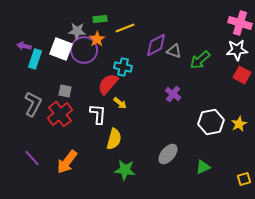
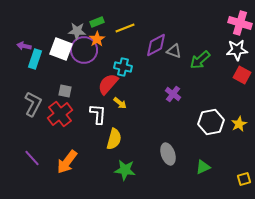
green rectangle: moved 3 px left, 3 px down; rotated 16 degrees counterclockwise
gray ellipse: rotated 60 degrees counterclockwise
